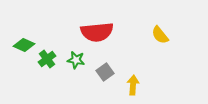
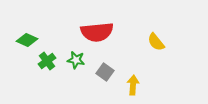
yellow semicircle: moved 4 px left, 7 px down
green diamond: moved 3 px right, 5 px up
green cross: moved 2 px down
gray square: rotated 18 degrees counterclockwise
